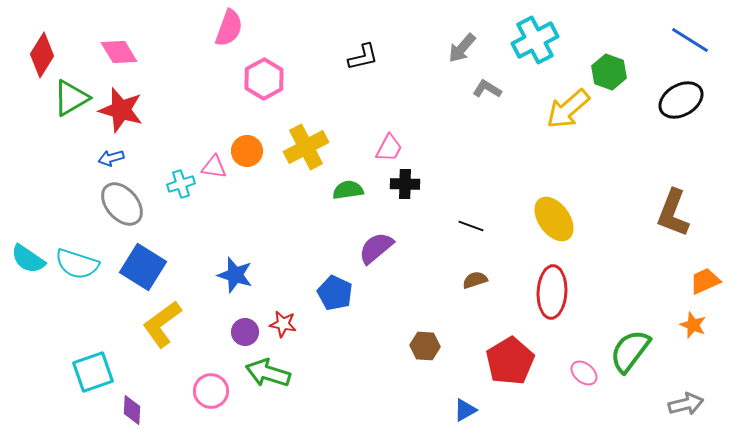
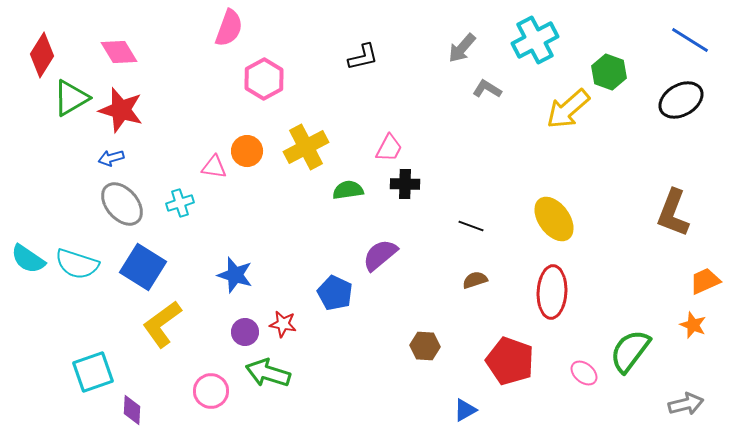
cyan cross at (181, 184): moved 1 px left, 19 px down
purple semicircle at (376, 248): moved 4 px right, 7 px down
red pentagon at (510, 361): rotated 21 degrees counterclockwise
